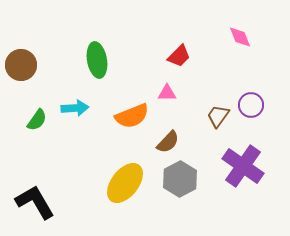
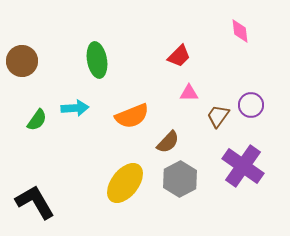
pink diamond: moved 6 px up; rotated 15 degrees clockwise
brown circle: moved 1 px right, 4 px up
pink triangle: moved 22 px right
